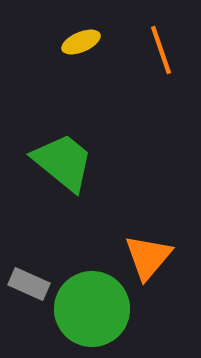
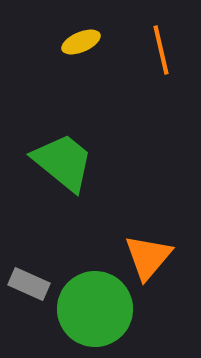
orange line: rotated 6 degrees clockwise
green circle: moved 3 px right
